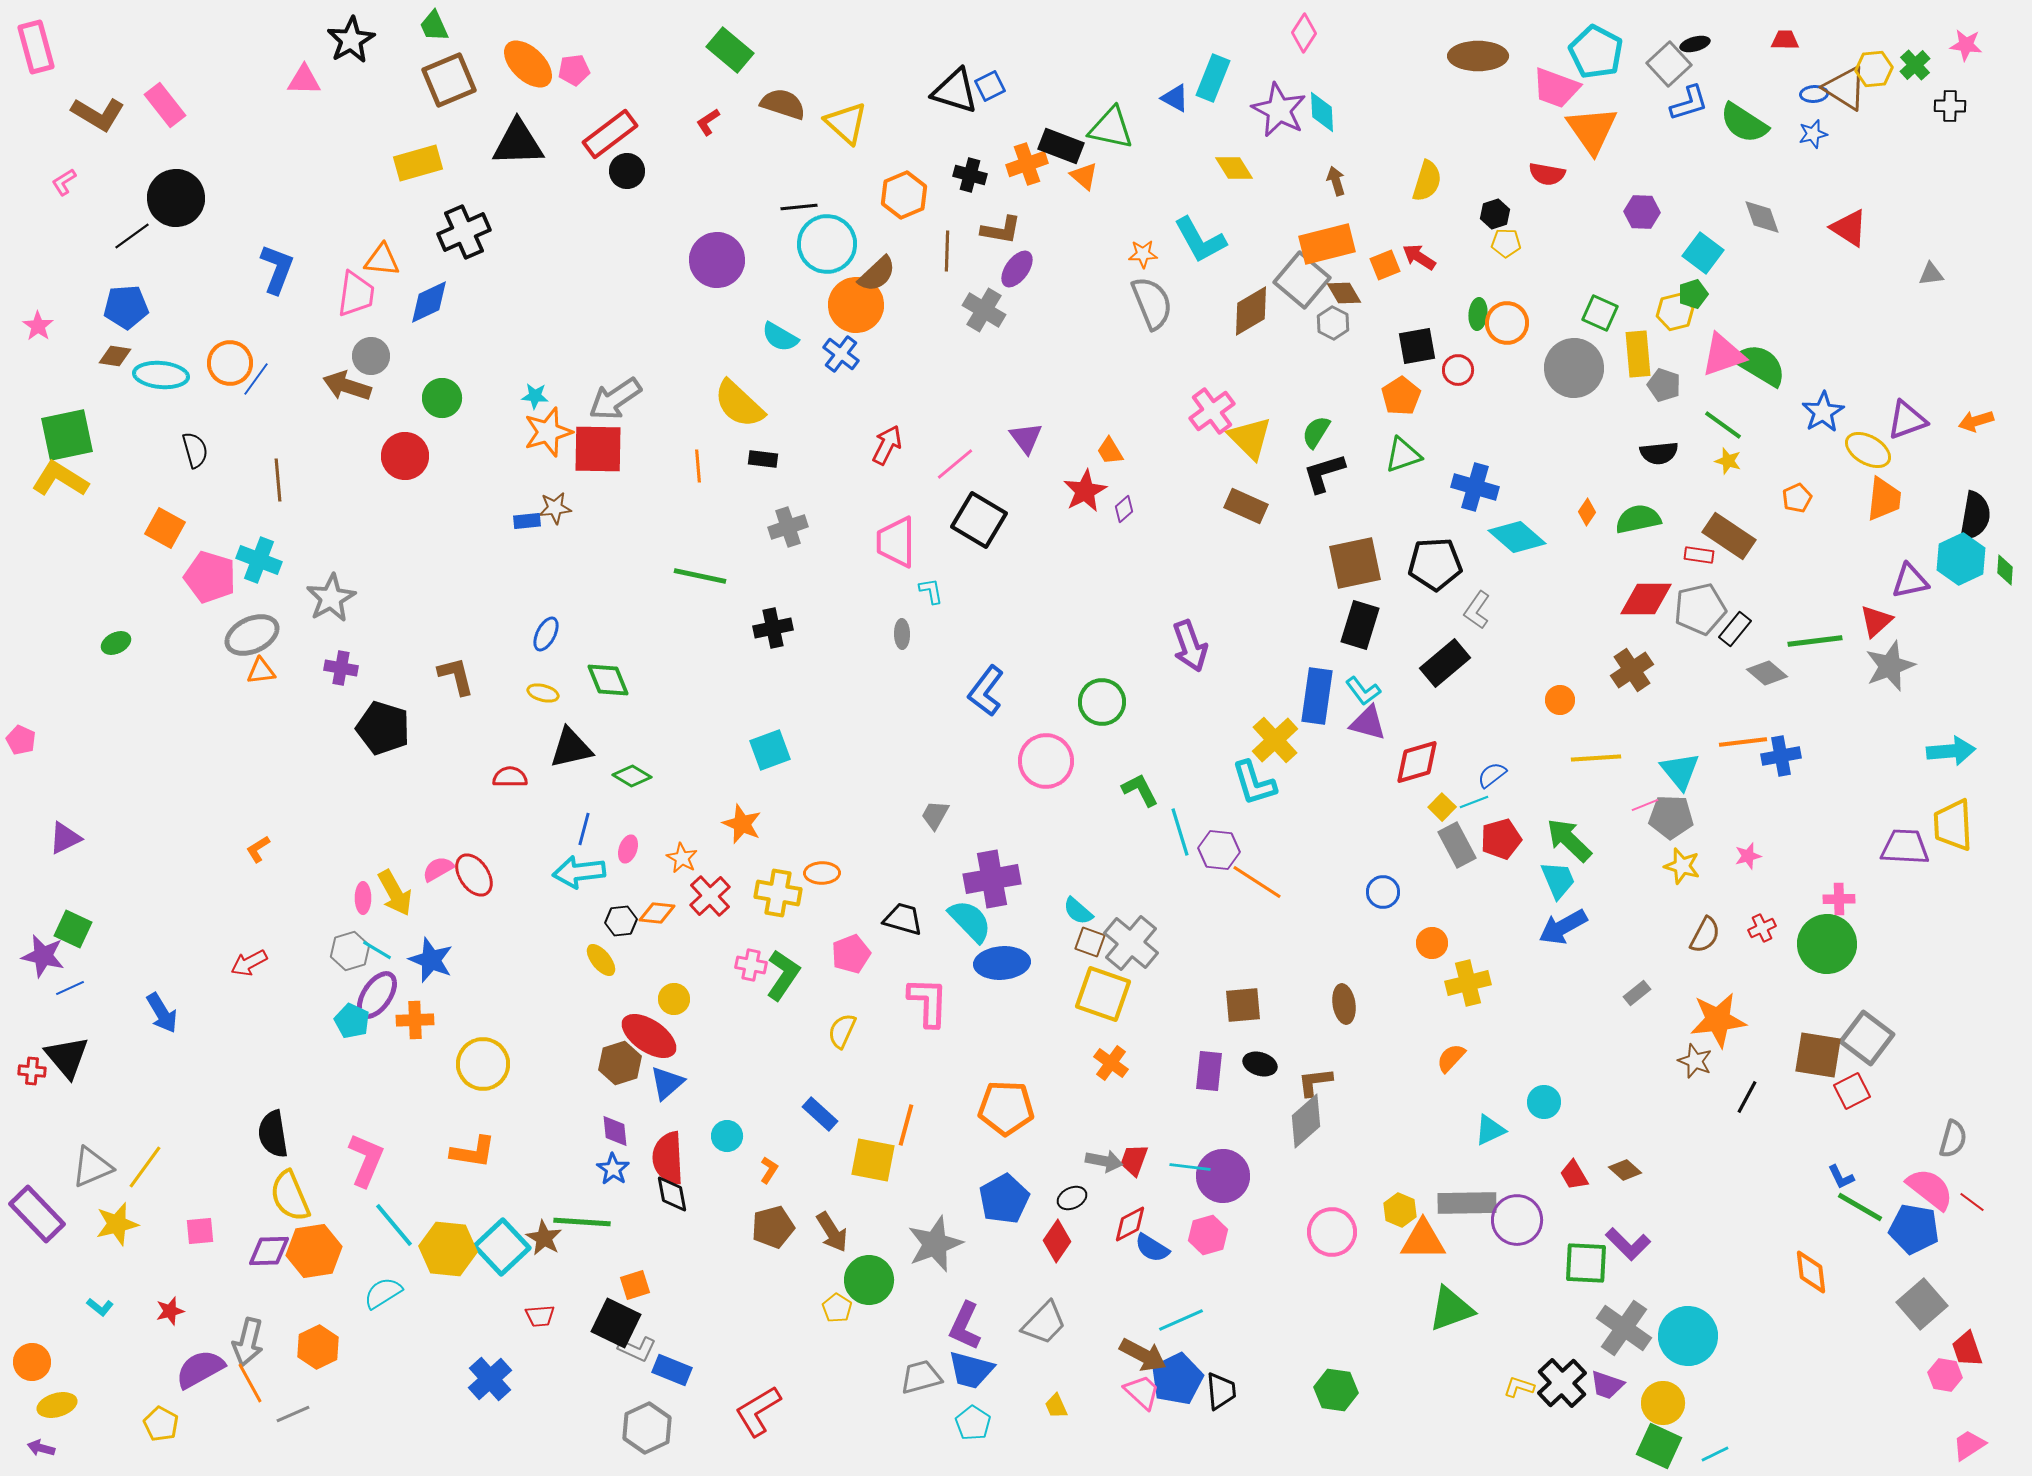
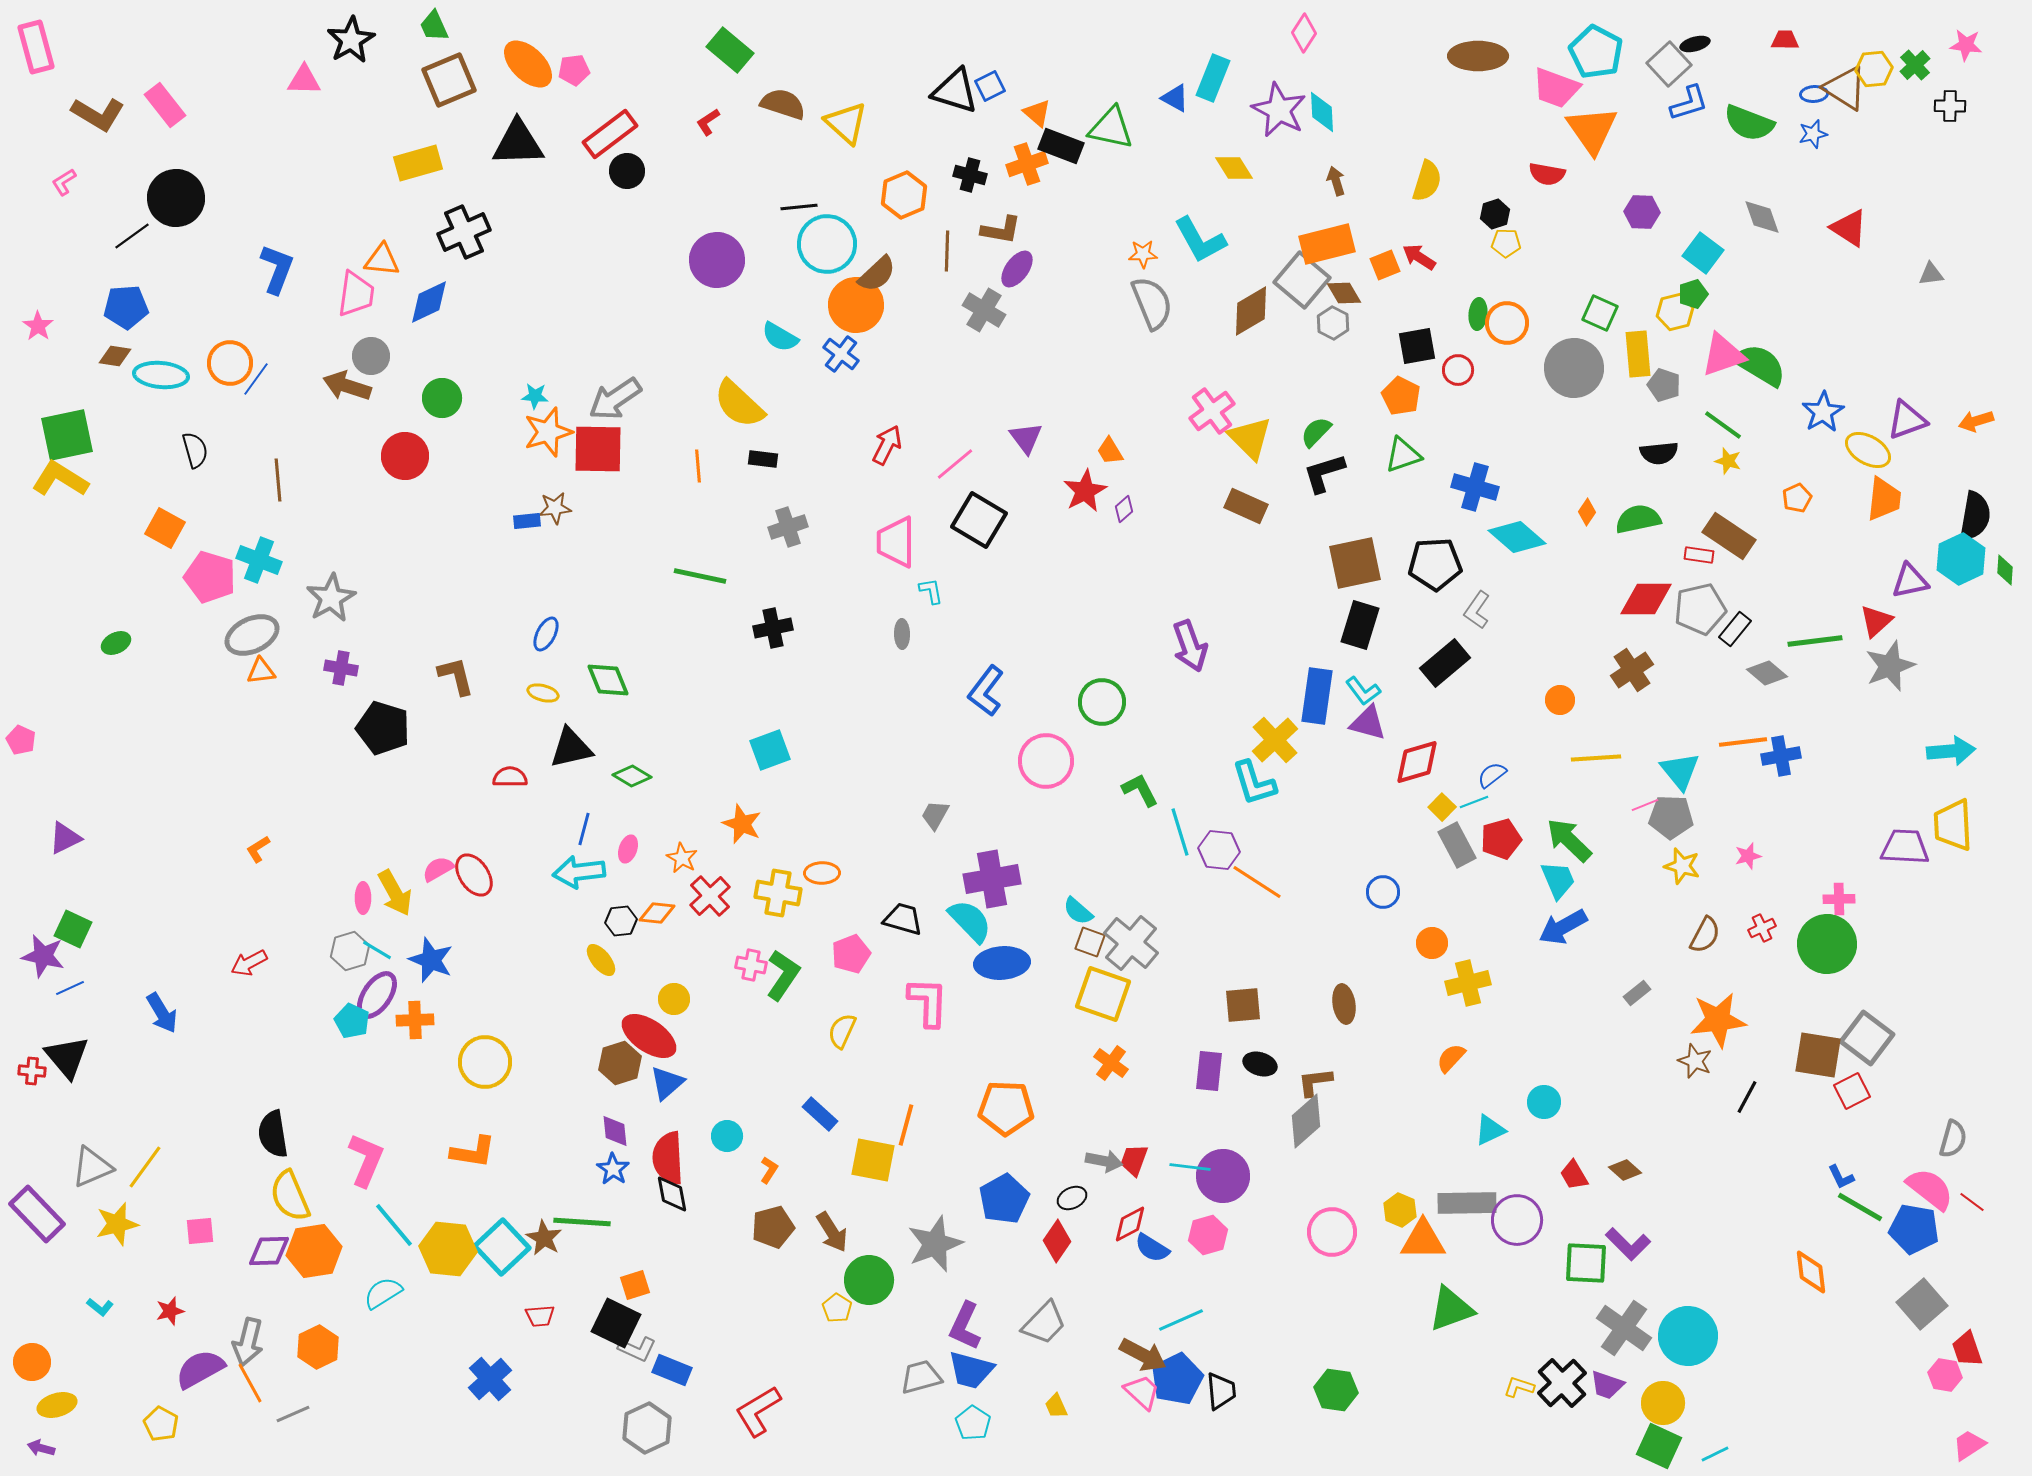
green semicircle at (1744, 123): moved 5 px right; rotated 12 degrees counterclockwise
orange triangle at (1084, 176): moved 47 px left, 63 px up
orange pentagon at (1401, 396): rotated 12 degrees counterclockwise
green semicircle at (1316, 432): rotated 12 degrees clockwise
yellow circle at (483, 1064): moved 2 px right, 2 px up
